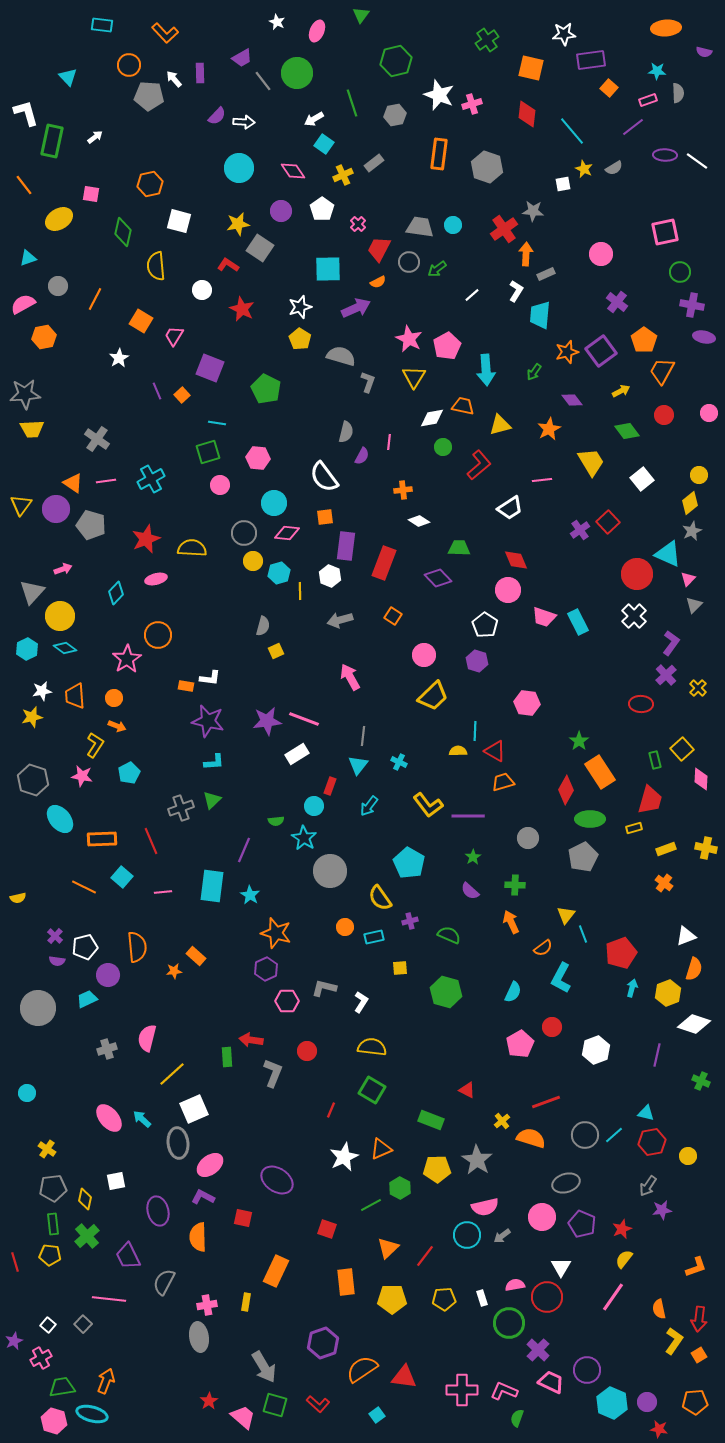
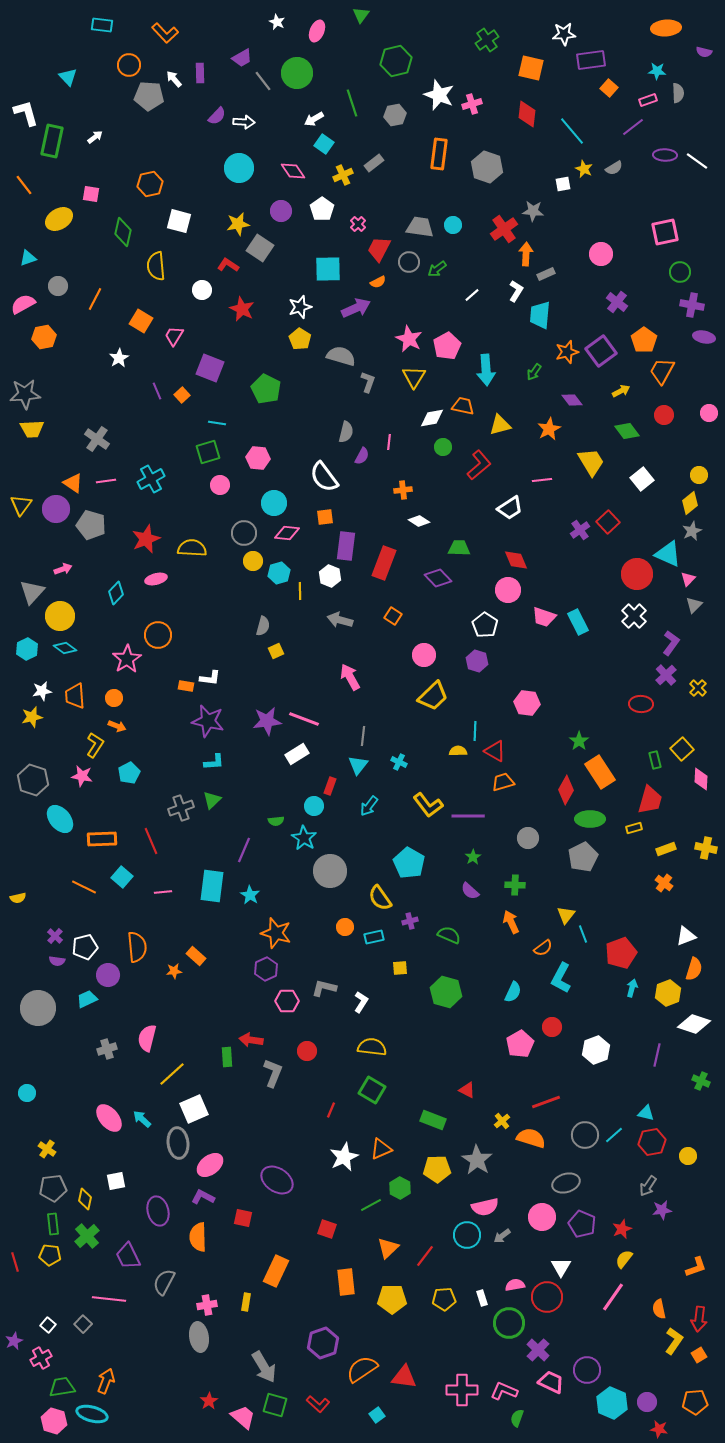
gray arrow at (340, 620): rotated 30 degrees clockwise
green rectangle at (431, 1120): moved 2 px right
